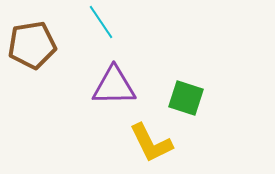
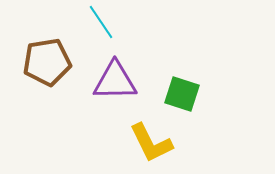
brown pentagon: moved 15 px right, 17 px down
purple triangle: moved 1 px right, 5 px up
green square: moved 4 px left, 4 px up
